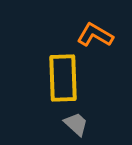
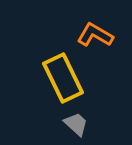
yellow rectangle: rotated 24 degrees counterclockwise
